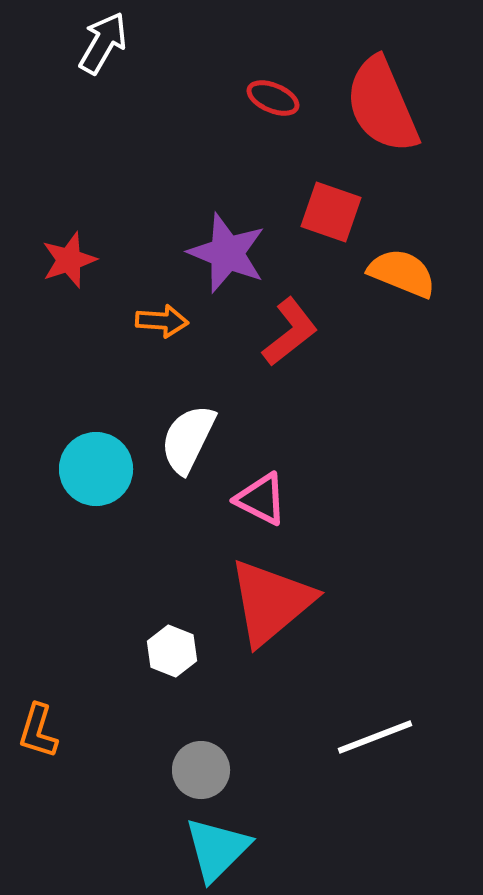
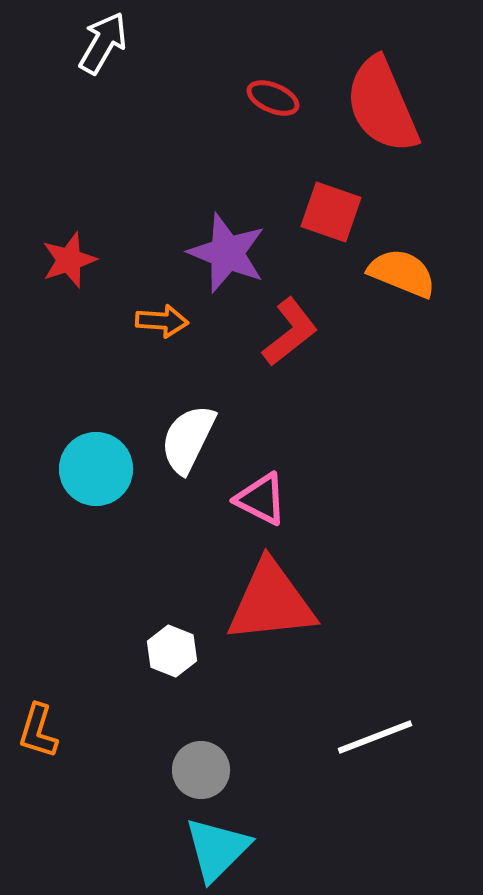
red triangle: rotated 34 degrees clockwise
